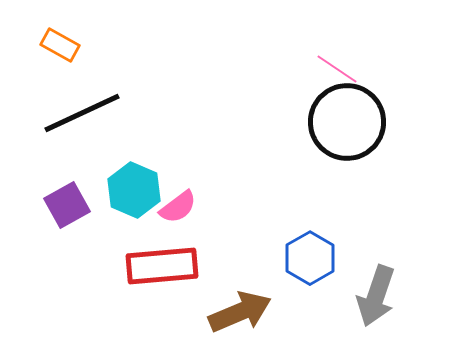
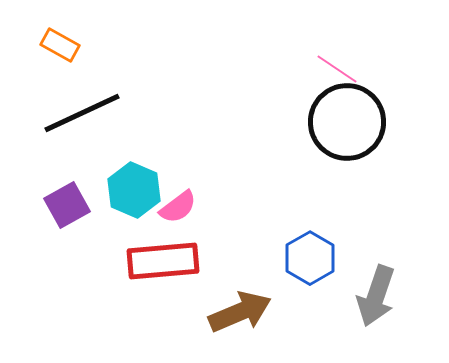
red rectangle: moved 1 px right, 5 px up
